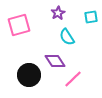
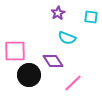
cyan square: rotated 16 degrees clockwise
pink square: moved 4 px left, 26 px down; rotated 15 degrees clockwise
cyan semicircle: moved 1 px down; rotated 36 degrees counterclockwise
purple diamond: moved 2 px left
pink line: moved 4 px down
